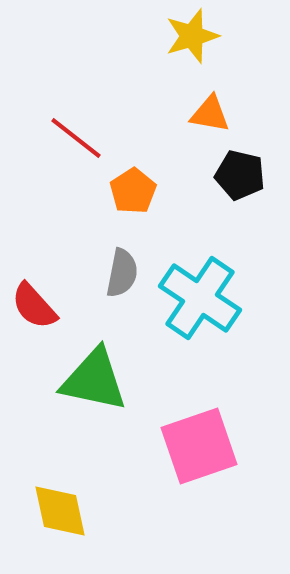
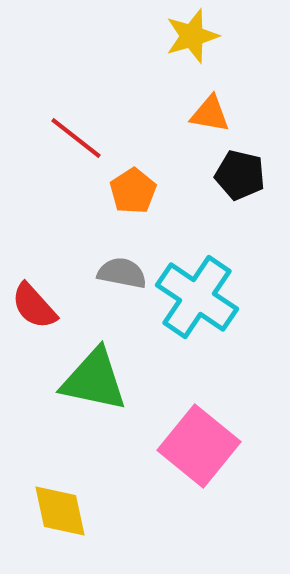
gray semicircle: rotated 90 degrees counterclockwise
cyan cross: moved 3 px left, 1 px up
pink square: rotated 32 degrees counterclockwise
